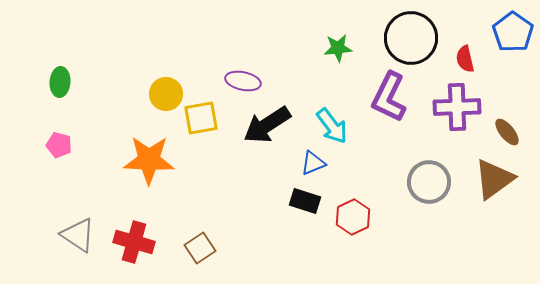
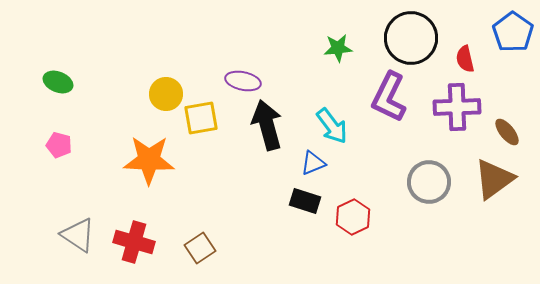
green ellipse: moved 2 px left; rotated 72 degrees counterclockwise
black arrow: rotated 108 degrees clockwise
